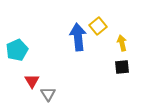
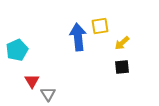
yellow square: moved 2 px right; rotated 30 degrees clockwise
yellow arrow: rotated 119 degrees counterclockwise
